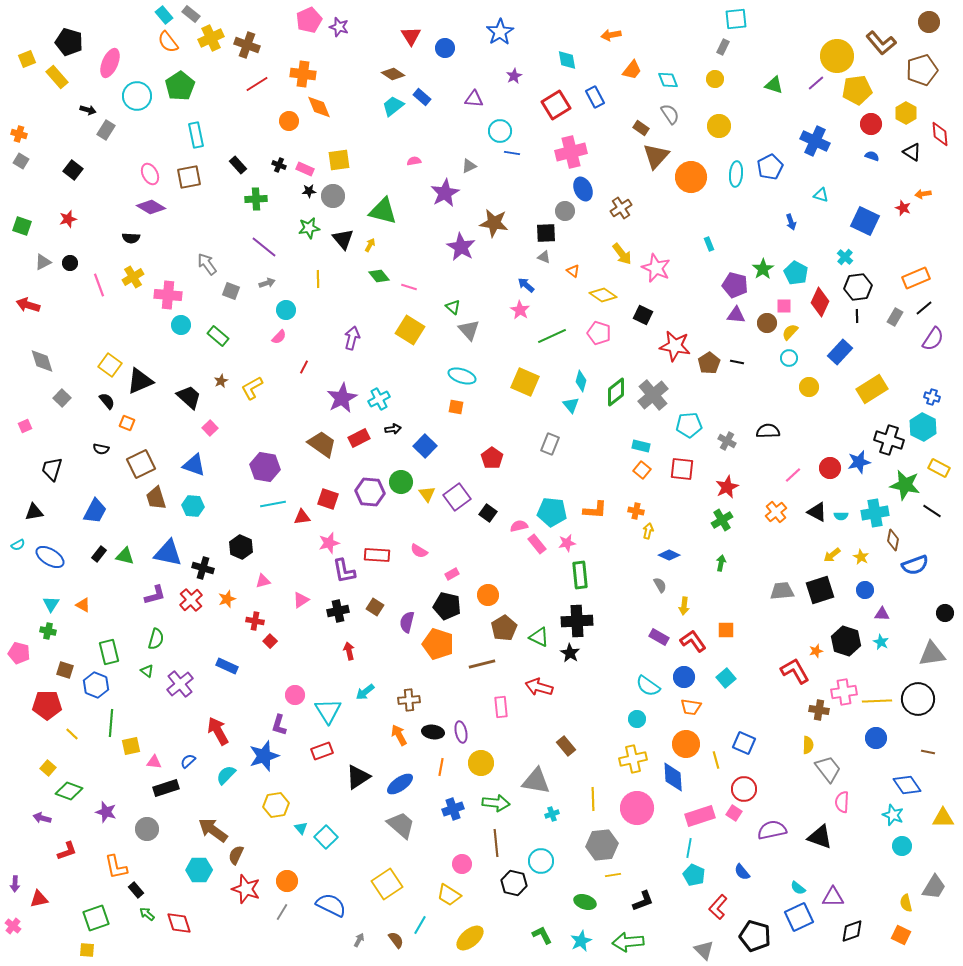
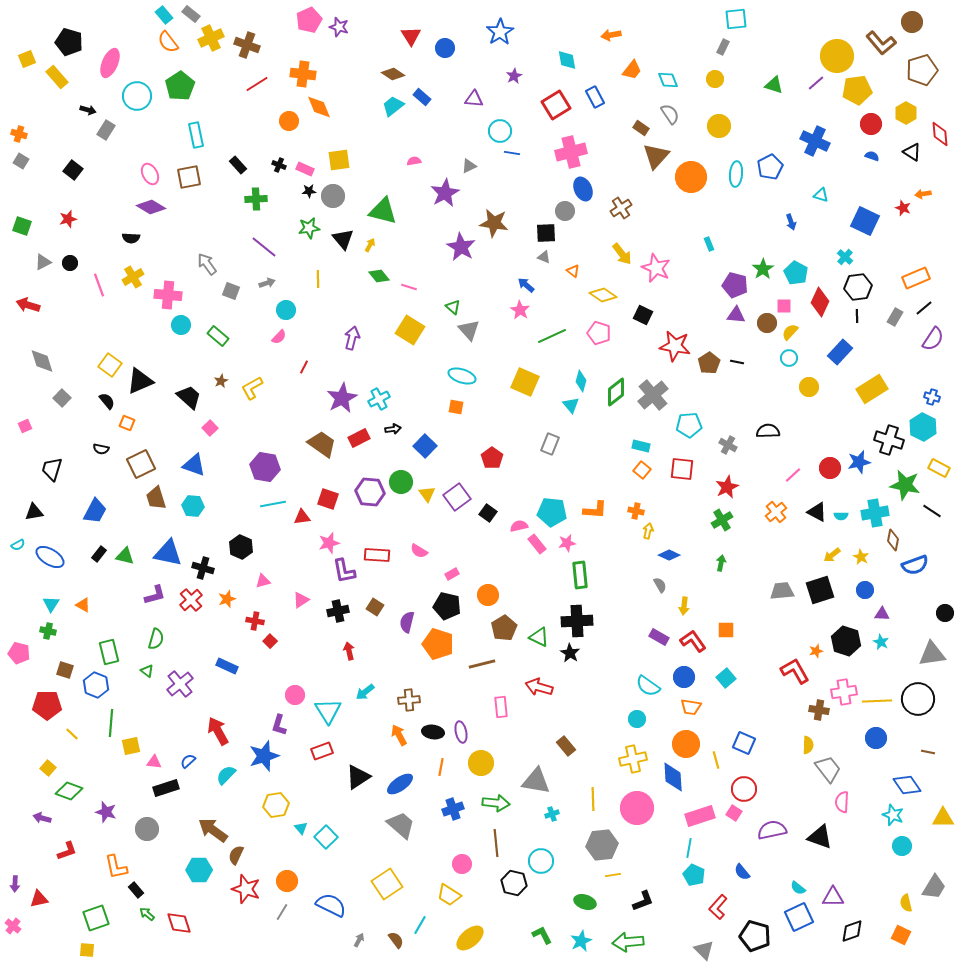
brown circle at (929, 22): moved 17 px left
gray cross at (727, 441): moved 1 px right, 4 px down
